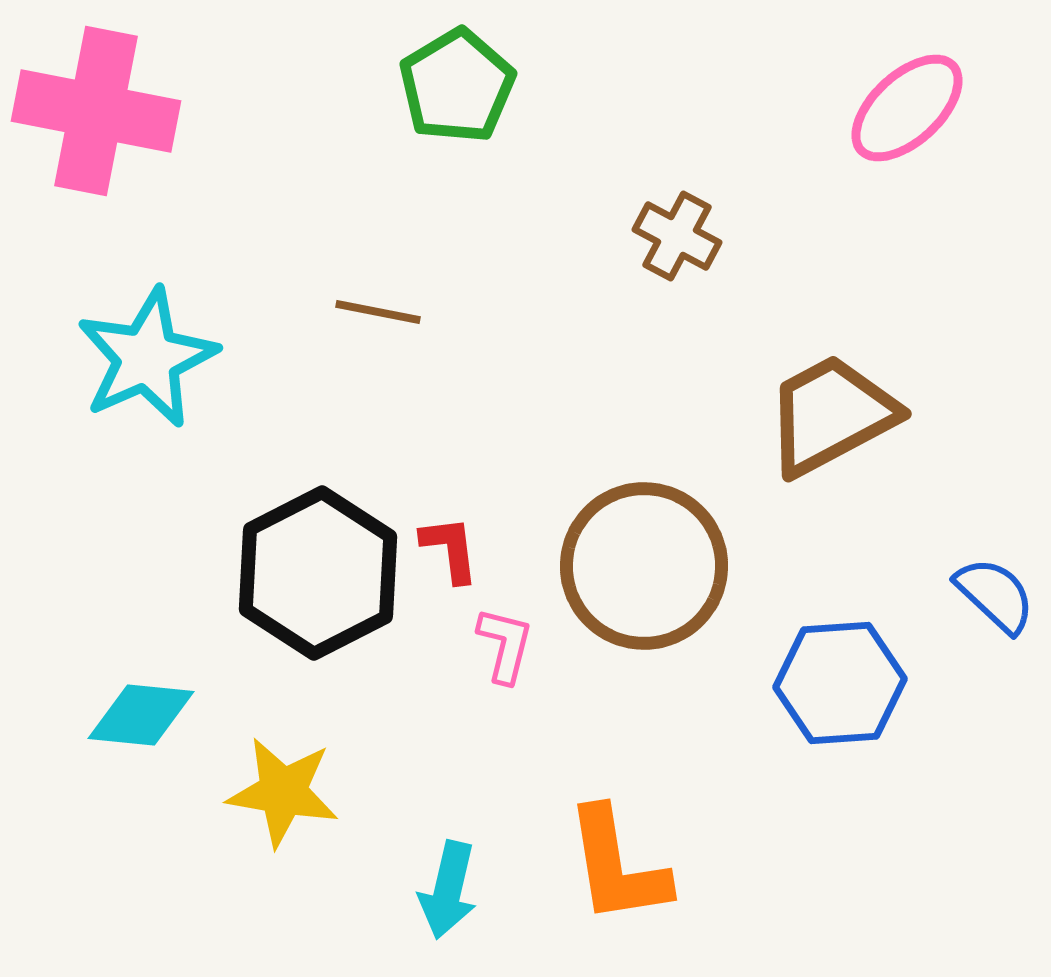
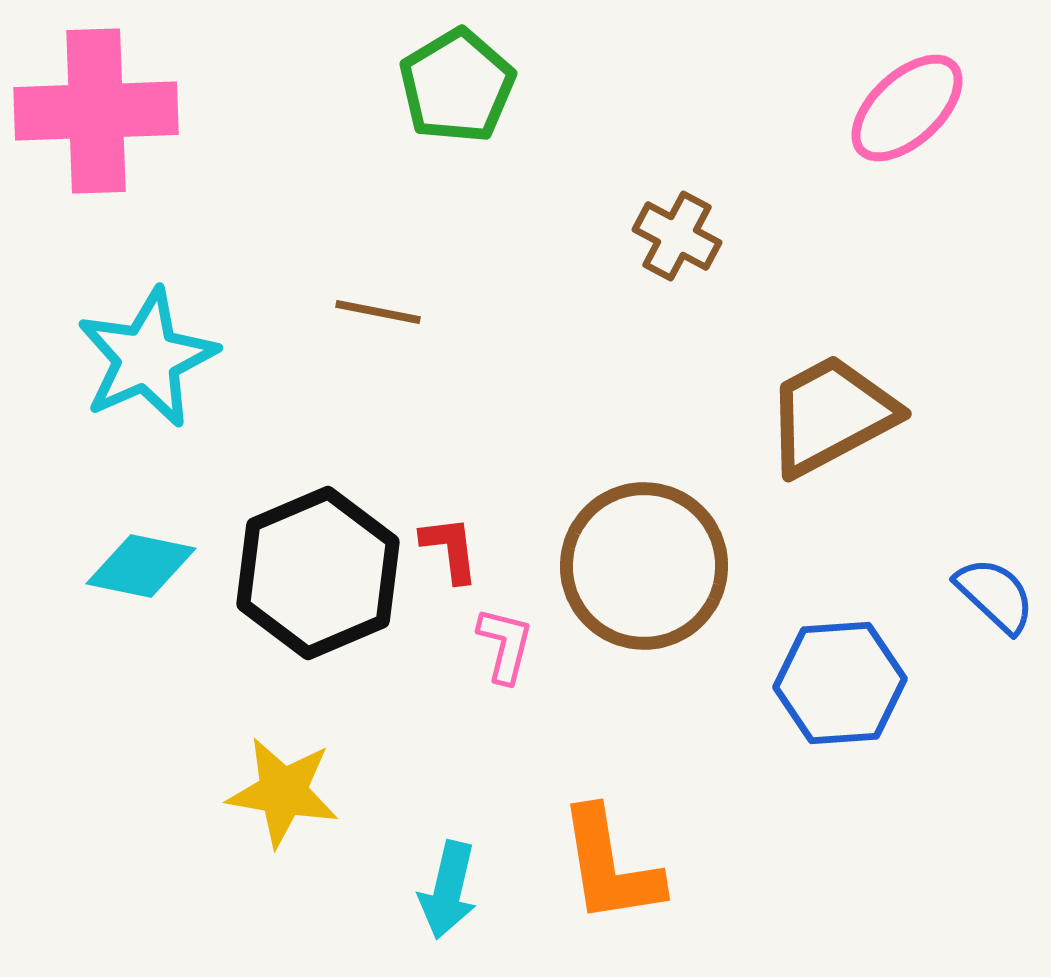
pink cross: rotated 13 degrees counterclockwise
black hexagon: rotated 4 degrees clockwise
cyan diamond: moved 149 px up; rotated 6 degrees clockwise
orange L-shape: moved 7 px left
